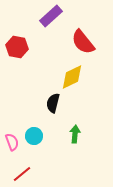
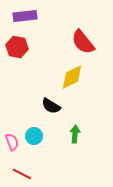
purple rectangle: moved 26 px left; rotated 35 degrees clockwise
black semicircle: moved 2 px left, 3 px down; rotated 72 degrees counterclockwise
red line: rotated 66 degrees clockwise
